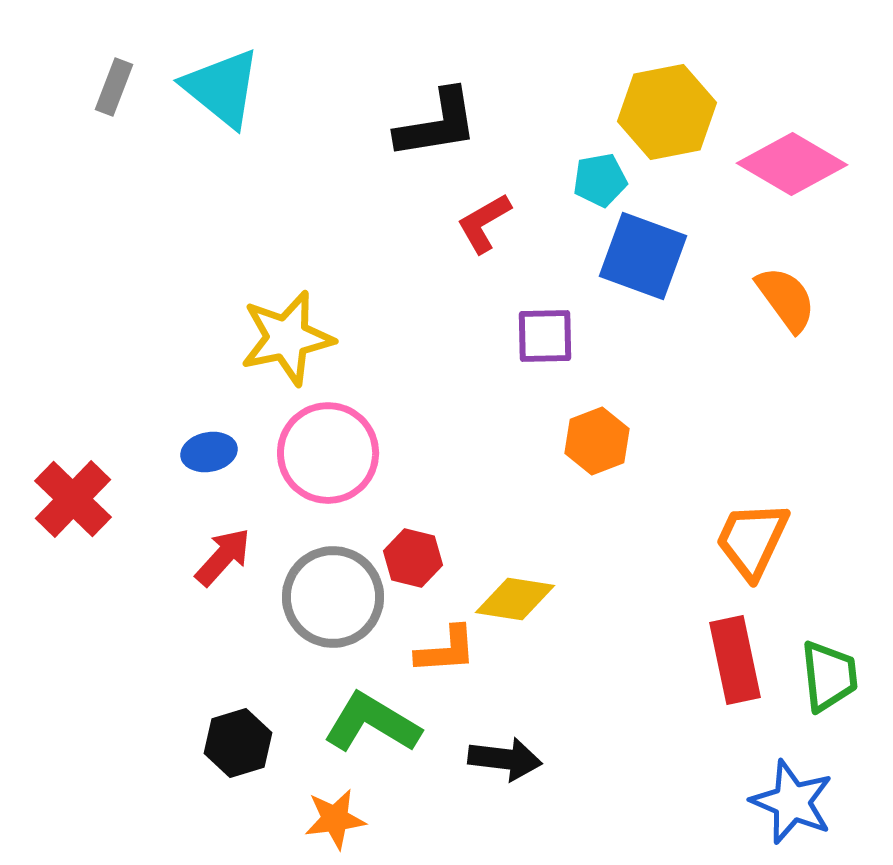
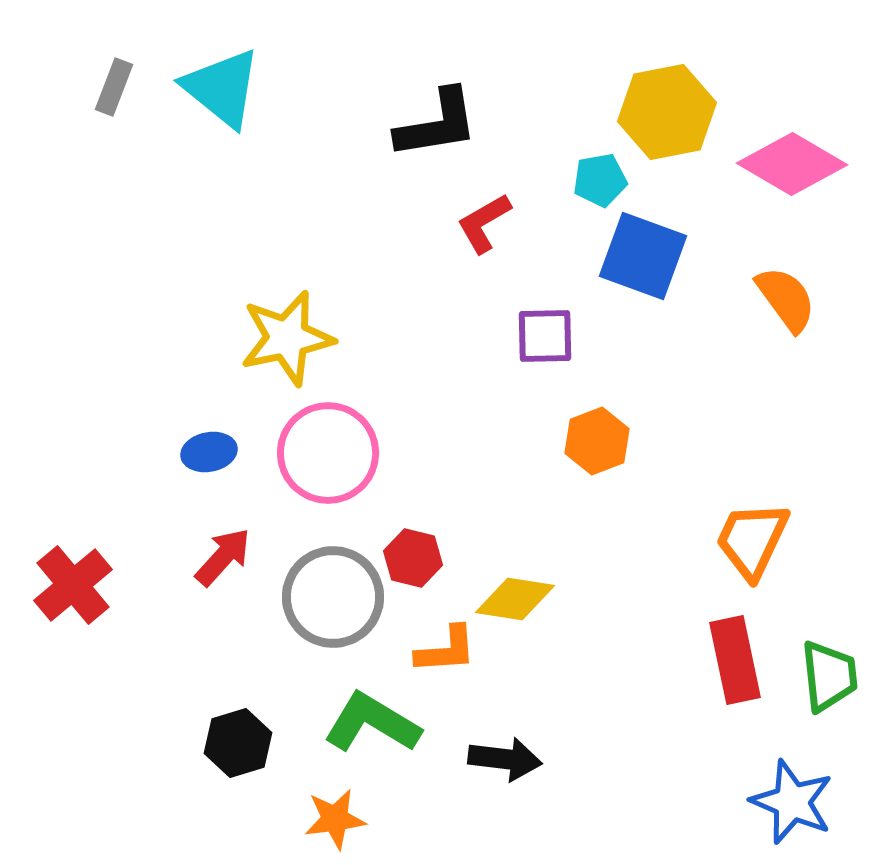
red cross: moved 86 px down; rotated 6 degrees clockwise
